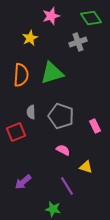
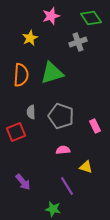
pink semicircle: rotated 32 degrees counterclockwise
purple arrow: rotated 90 degrees counterclockwise
